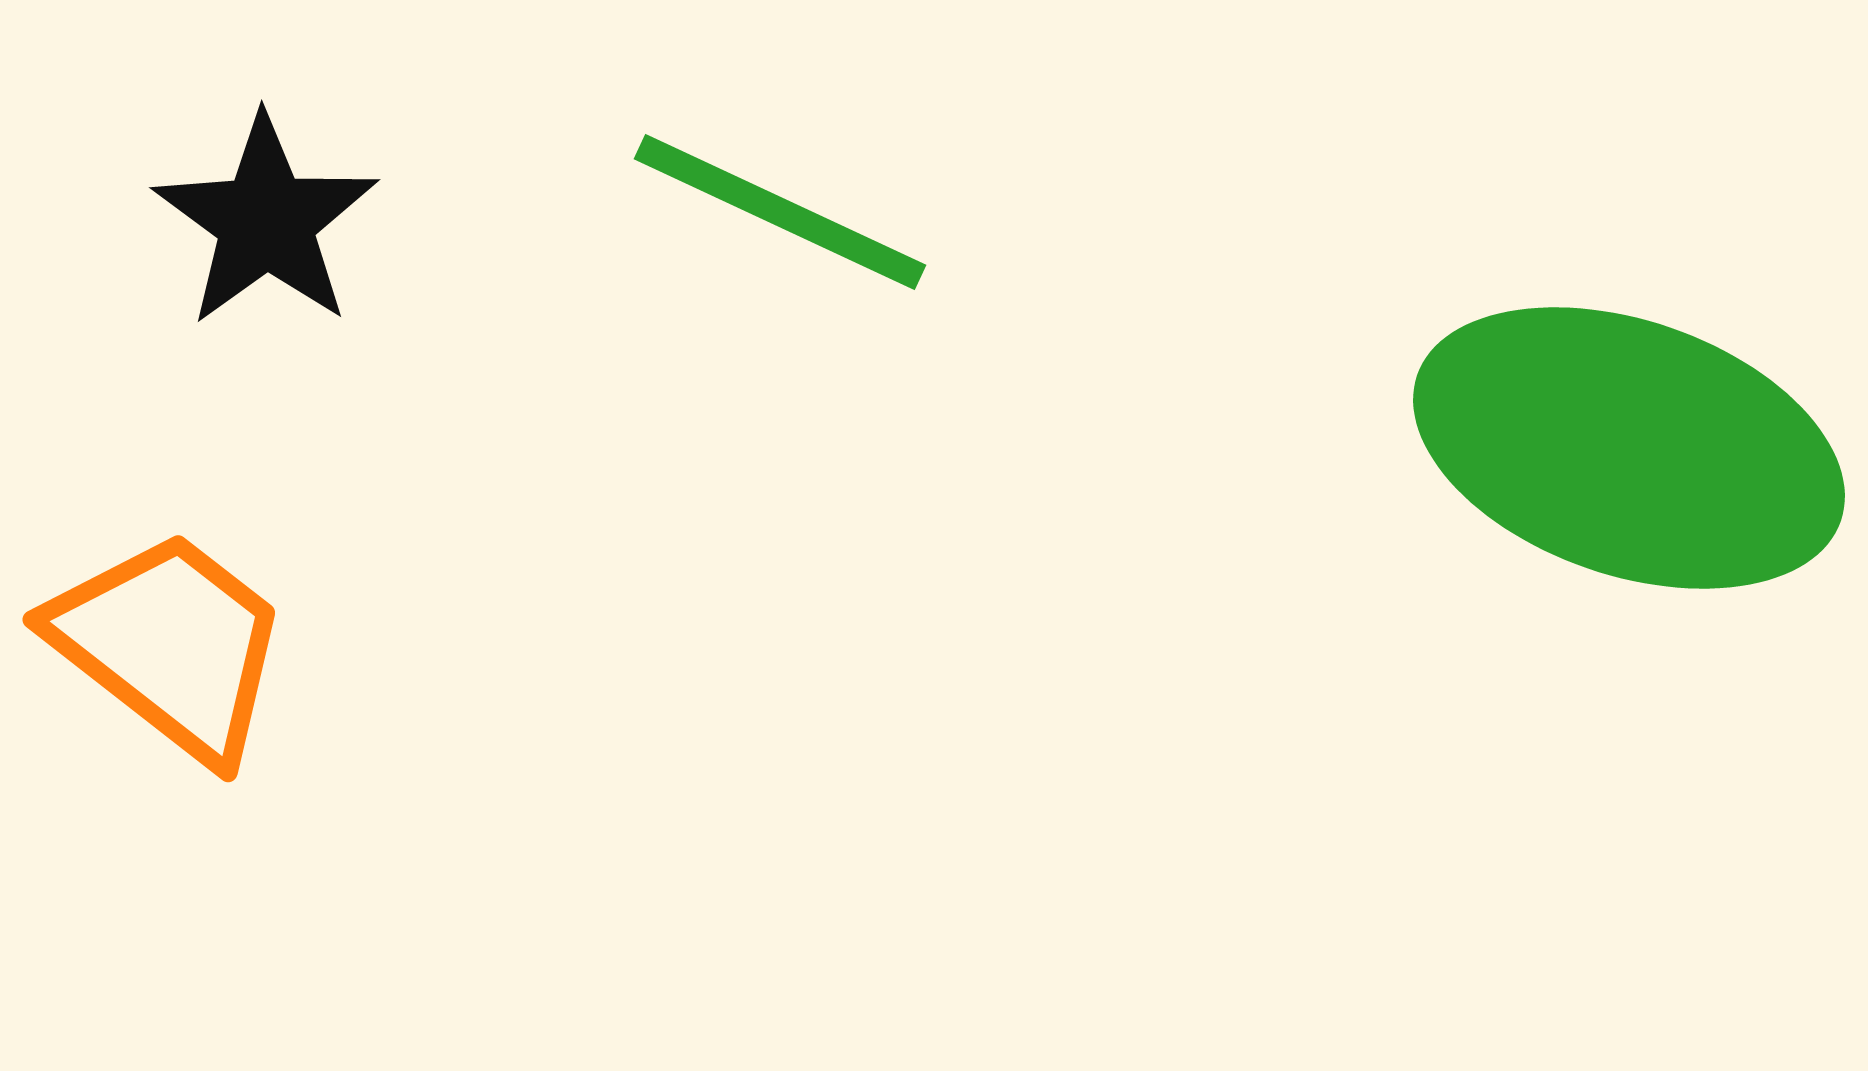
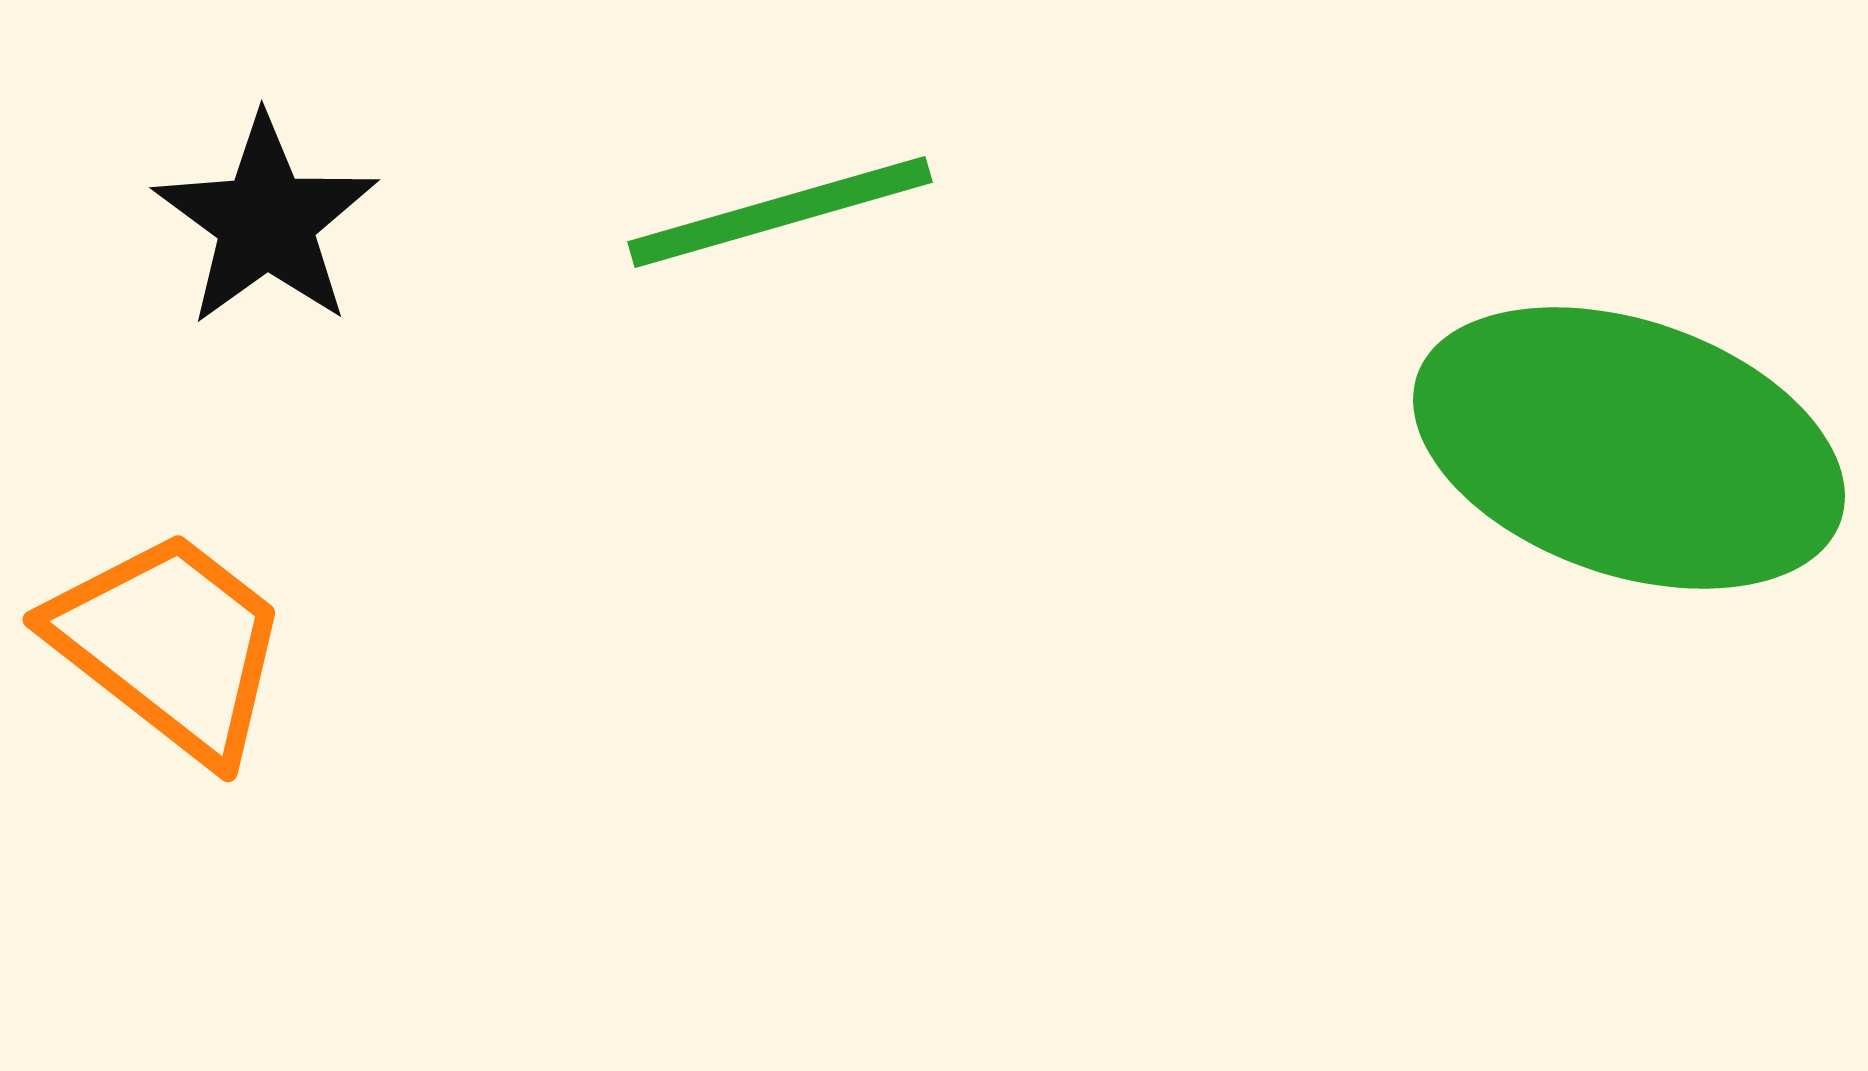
green line: rotated 41 degrees counterclockwise
